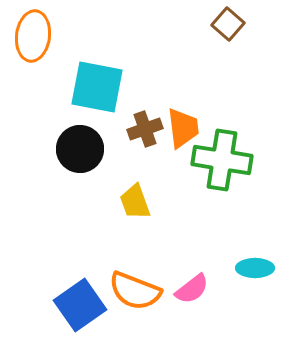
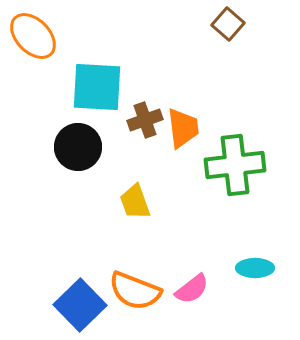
orange ellipse: rotated 51 degrees counterclockwise
cyan square: rotated 8 degrees counterclockwise
brown cross: moved 9 px up
black circle: moved 2 px left, 2 px up
green cross: moved 13 px right, 5 px down; rotated 16 degrees counterclockwise
blue square: rotated 9 degrees counterclockwise
